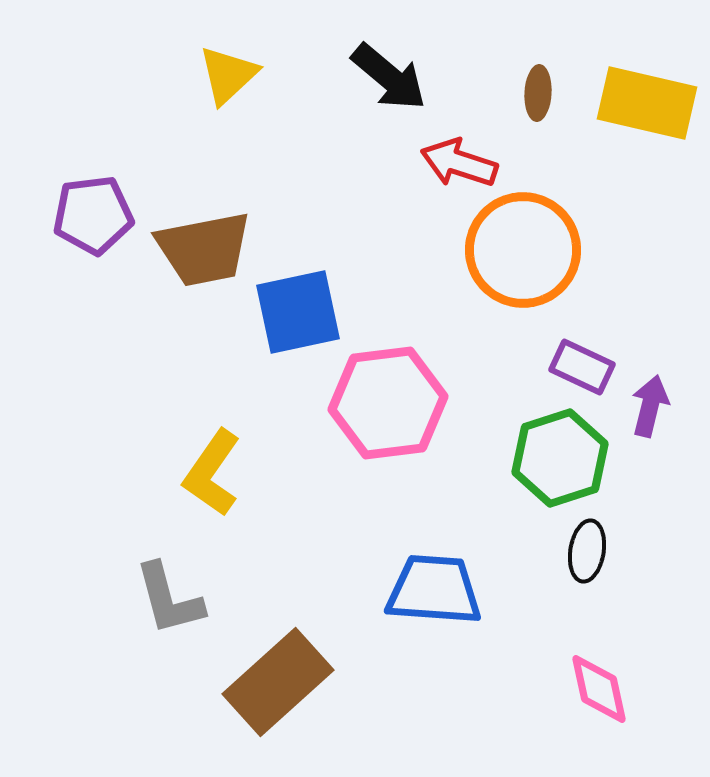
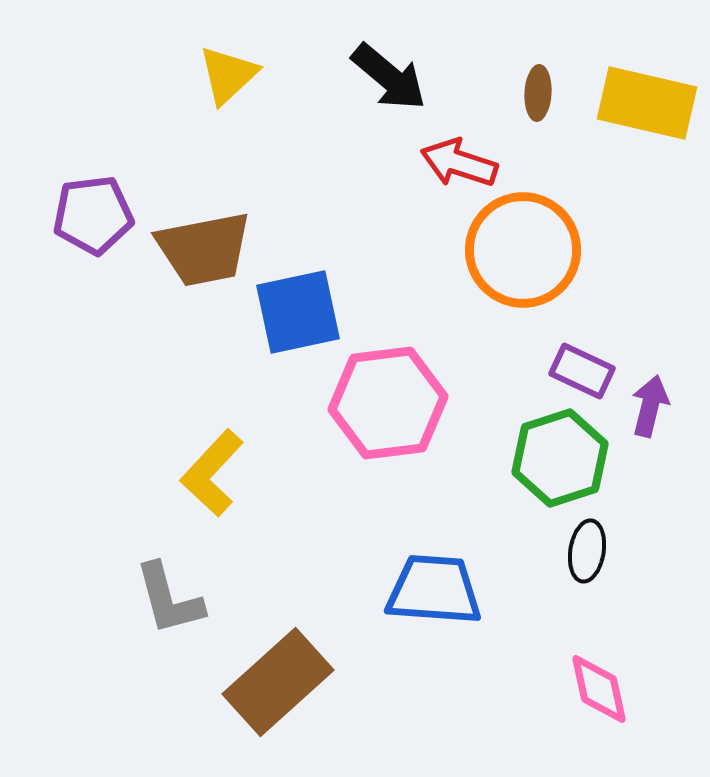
purple rectangle: moved 4 px down
yellow L-shape: rotated 8 degrees clockwise
